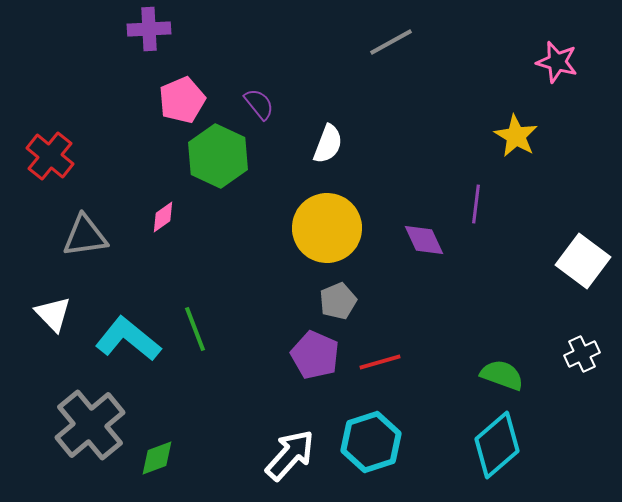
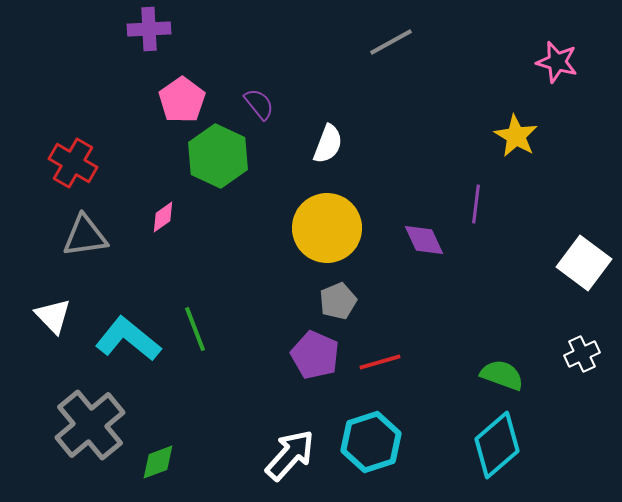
pink pentagon: rotated 12 degrees counterclockwise
red cross: moved 23 px right, 7 px down; rotated 9 degrees counterclockwise
white square: moved 1 px right, 2 px down
white triangle: moved 2 px down
green diamond: moved 1 px right, 4 px down
